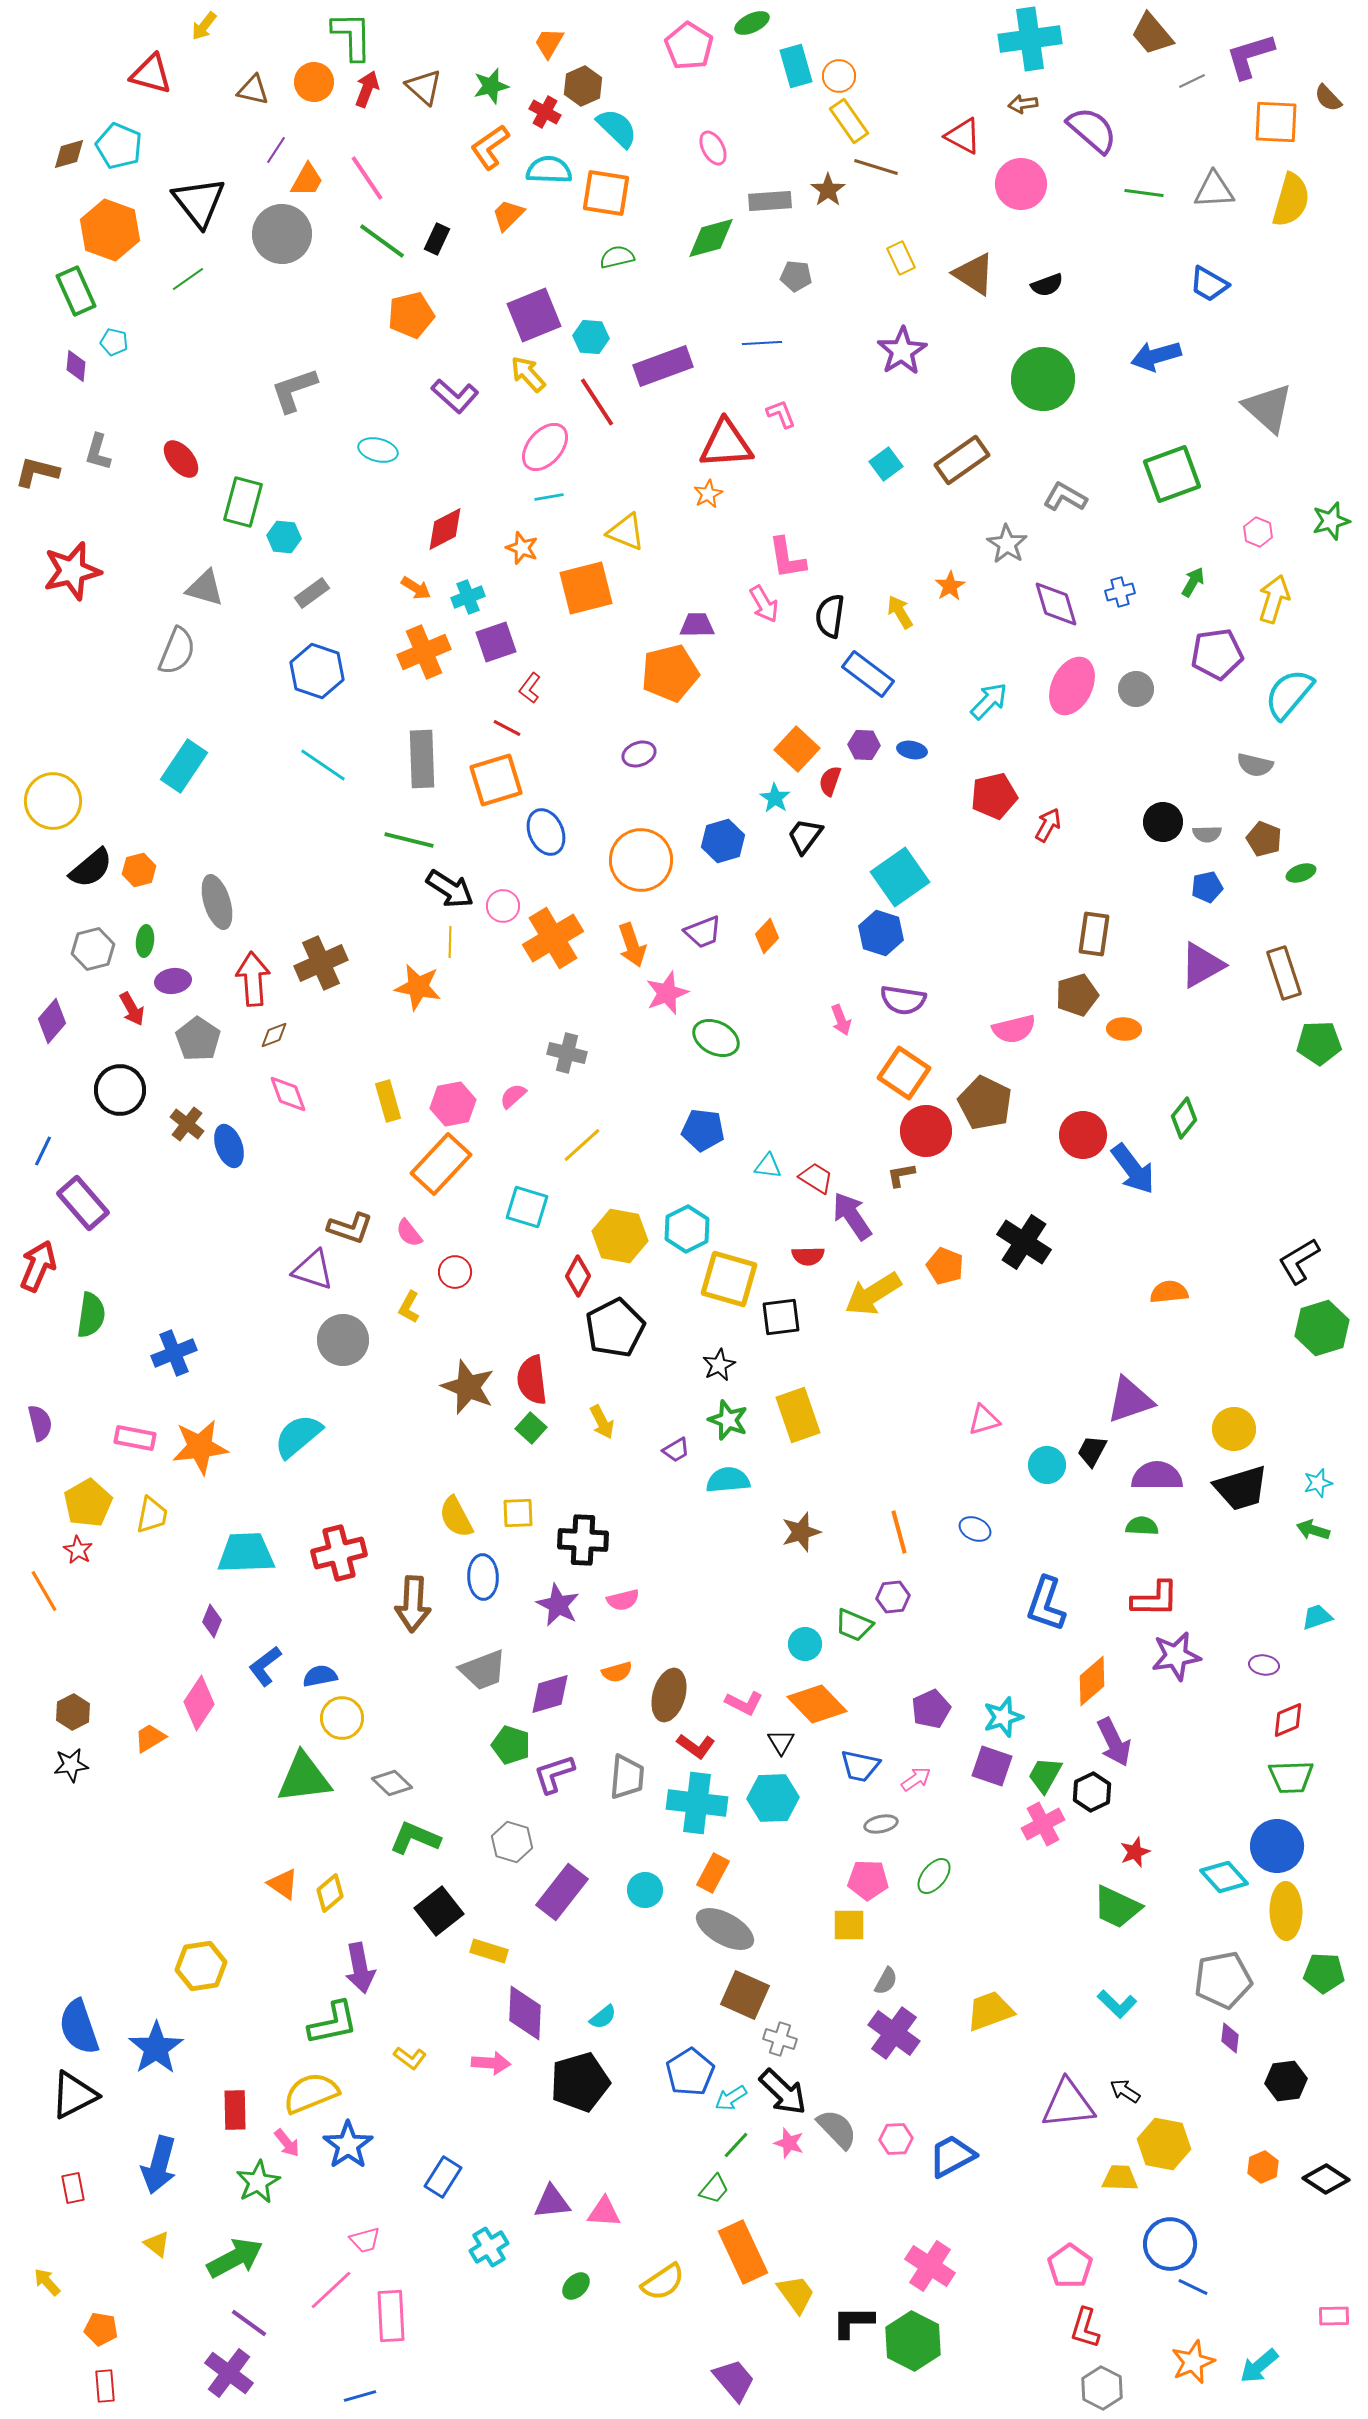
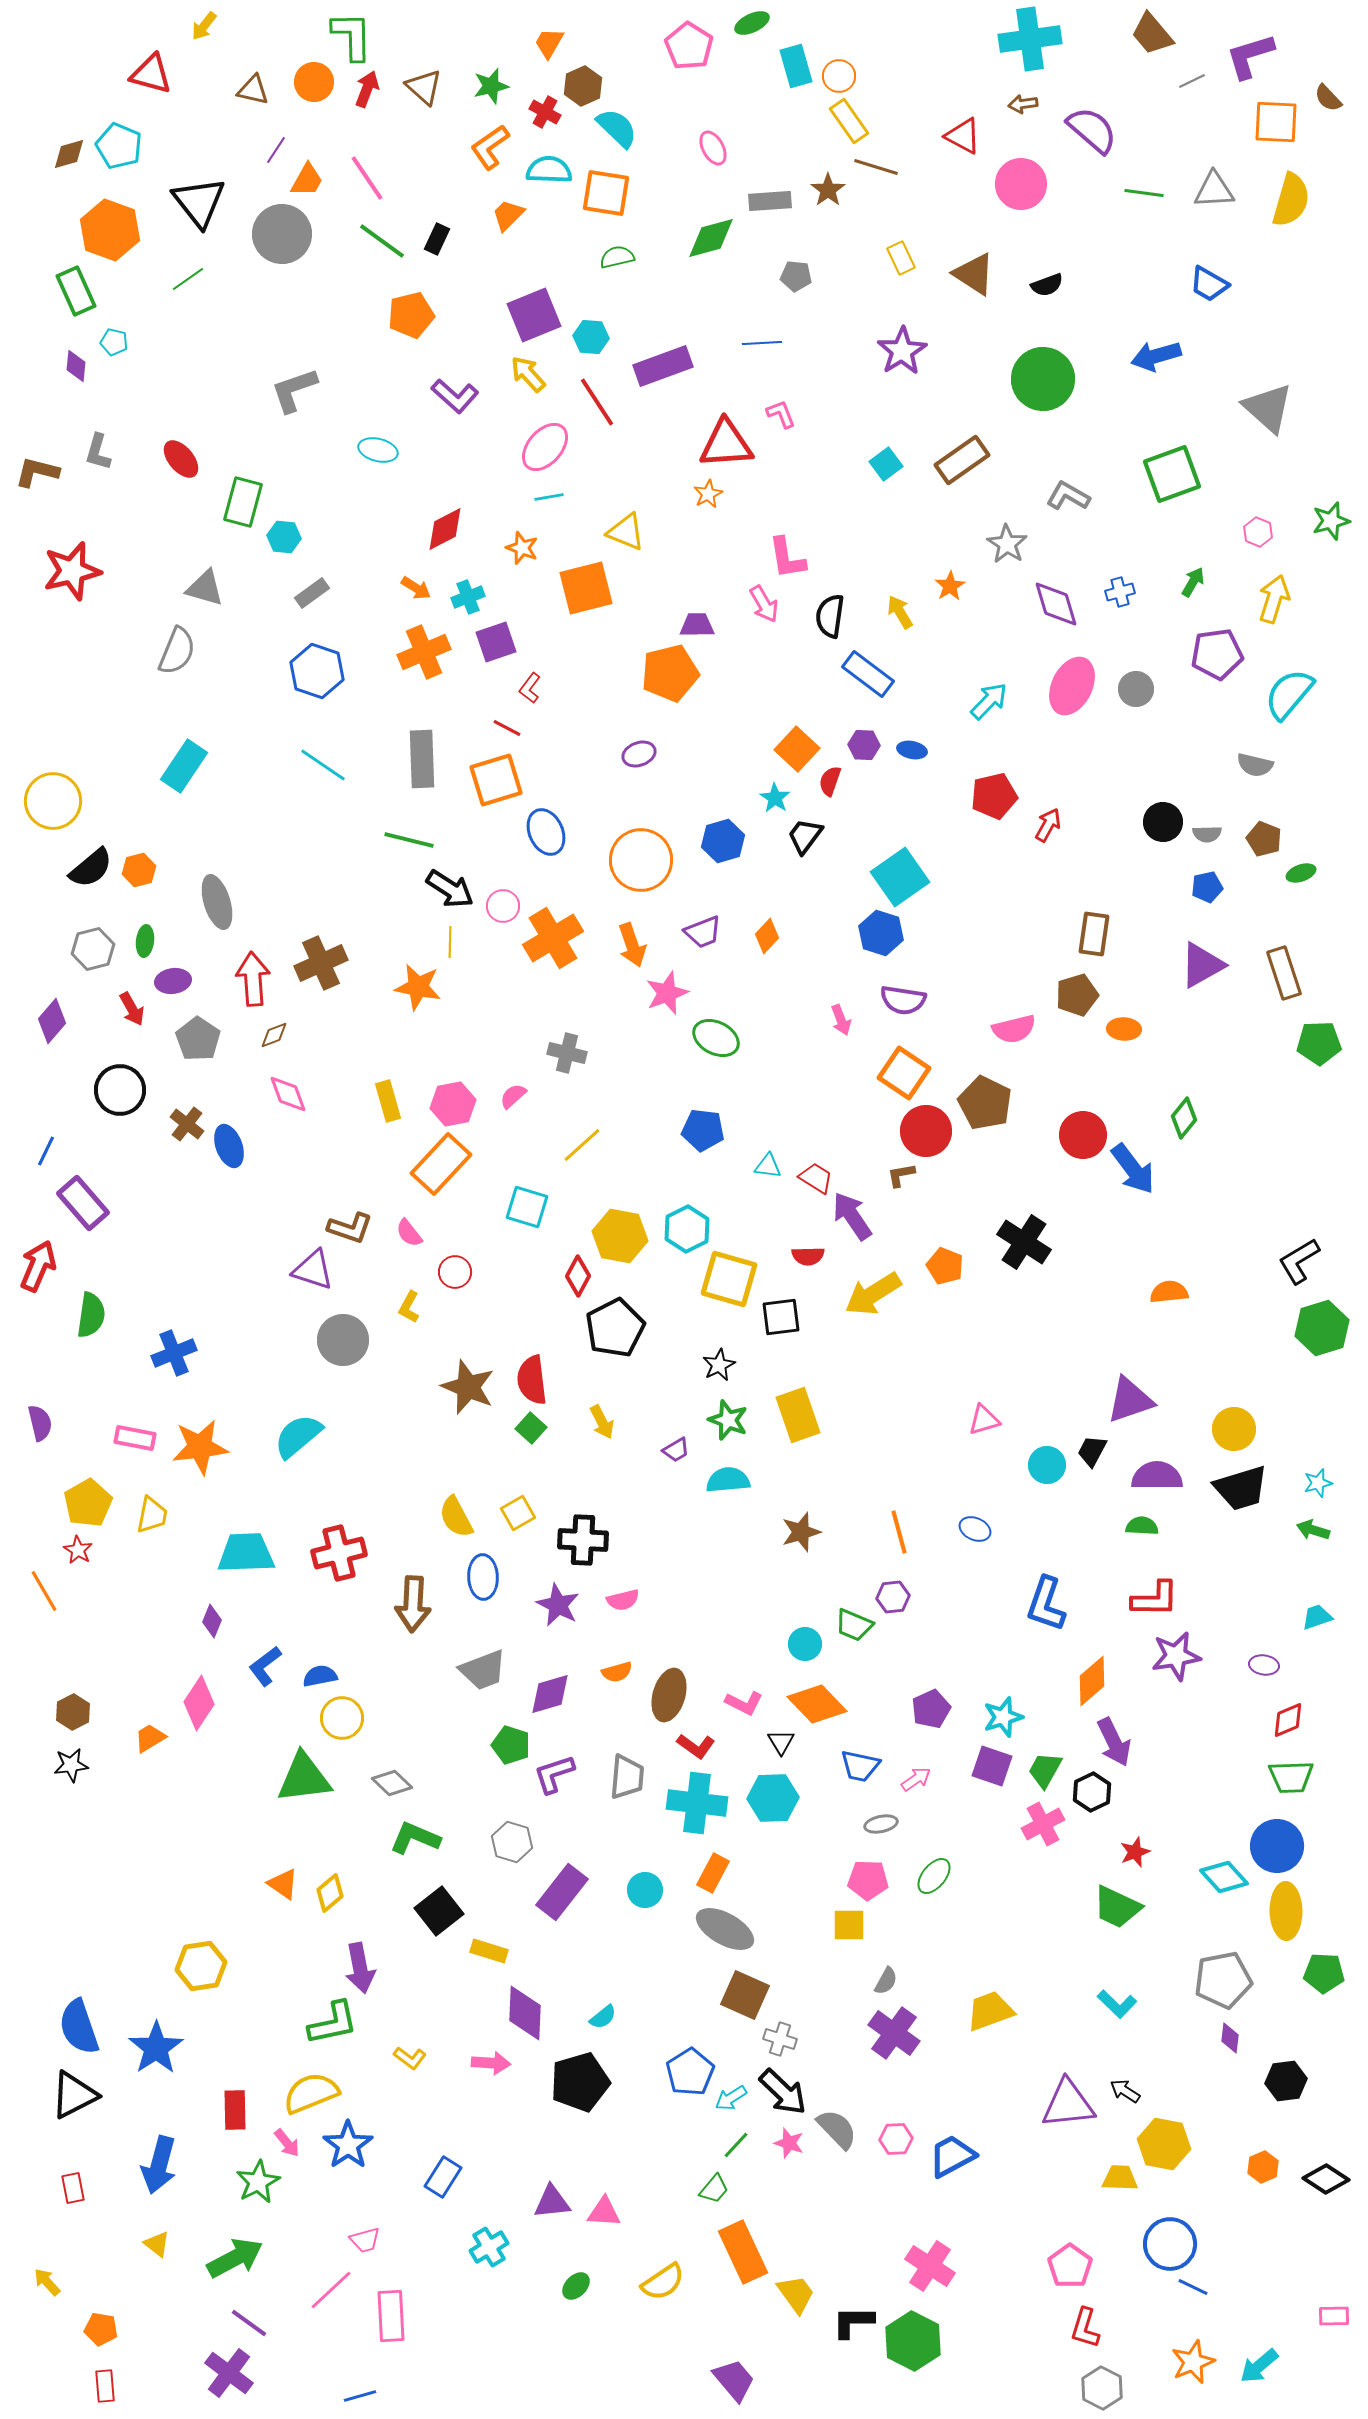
gray L-shape at (1065, 497): moved 3 px right, 1 px up
blue line at (43, 1151): moved 3 px right
yellow square at (518, 1513): rotated 28 degrees counterclockwise
green trapezoid at (1045, 1775): moved 5 px up
